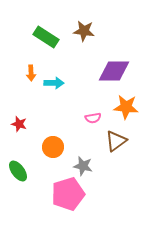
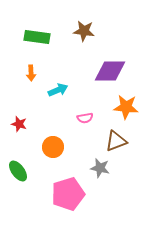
green rectangle: moved 9 px left; rotated 25 degrees counterclockwise
purple diamond: moved 4 px left
cyan arrow: moved 4 px right, 7 px down; rotated 24 degrees counterclockwise
pink semicircle: moved 8 px left
brown triangle: rotated 15 degrees clockwise
gray star: moved 17 px right, 2 px down
